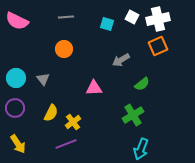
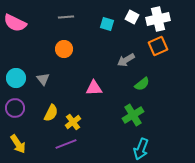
pink semicircle: moved 2 px left, 2 px down
gray arrow: moved 5 px right
